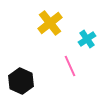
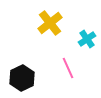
pink line: moved 2 px left, 2 px down
black hexagon: moved 1 px right, 3 px up; rotated 10 degrees clockwise
